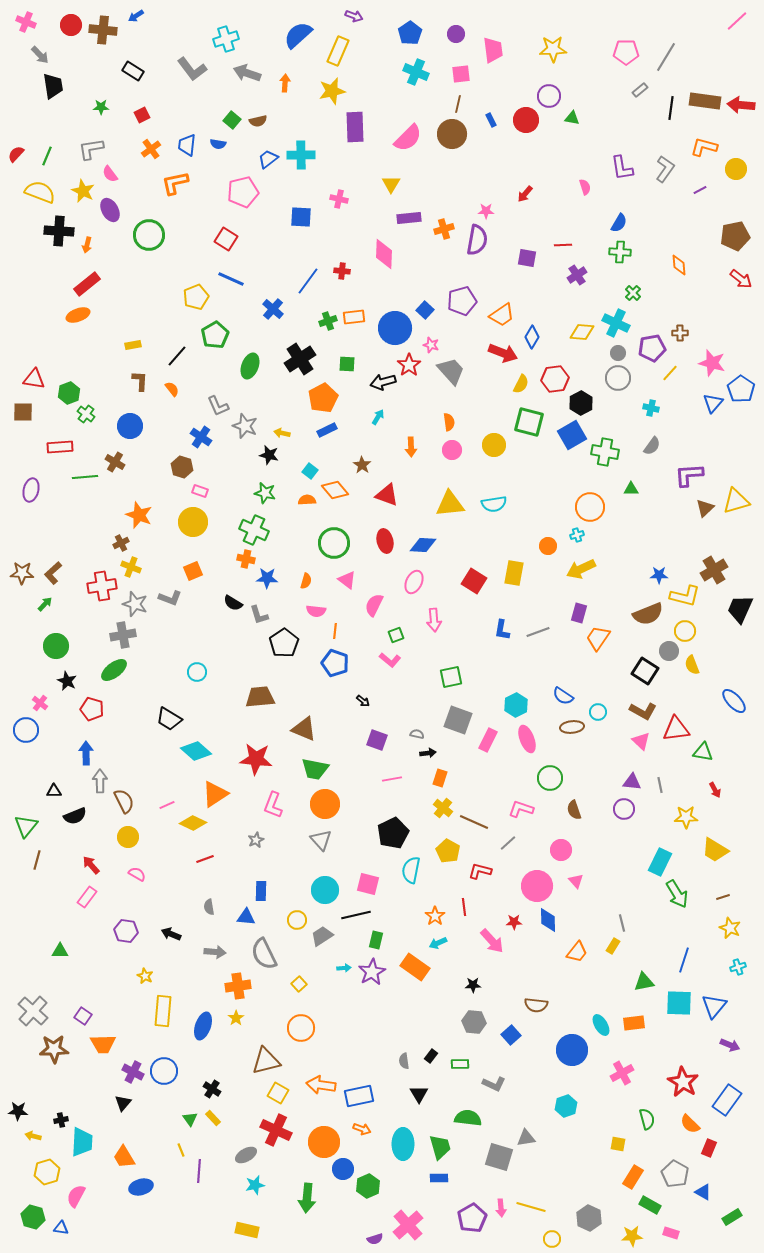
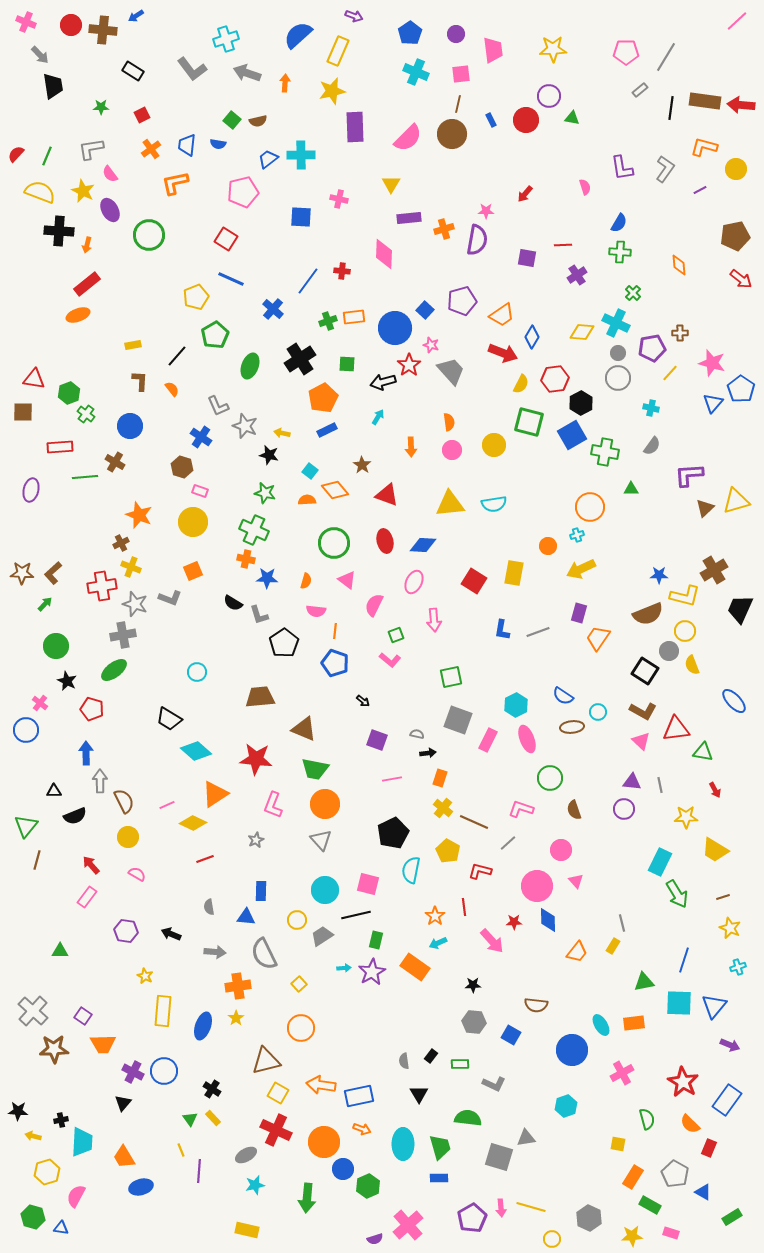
blue square at (511, 1035): rotated 18 degrees counterclockwise
